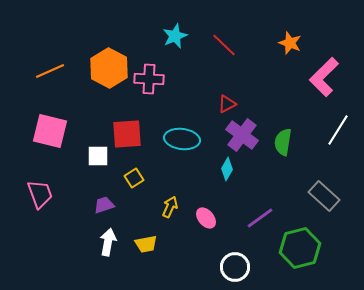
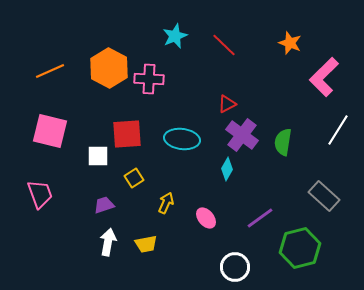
yellow arrow: moved 4 px left, 4 px up
